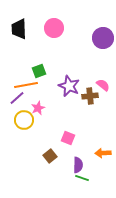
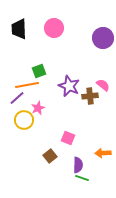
orange line: moved 1 px right
